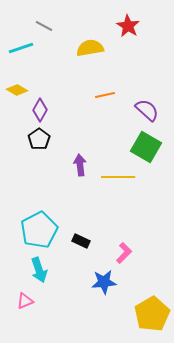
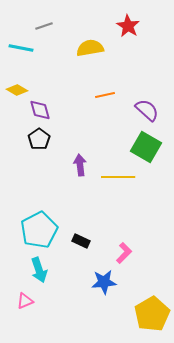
gray line: rotated 48 degrees counterclockwise
cyan line: rotated 30 degrees clockwise
purple diamond: rotated 45 degrees counterclockwise
